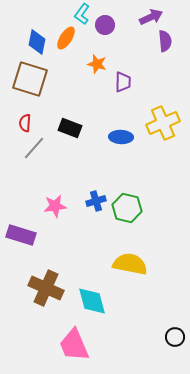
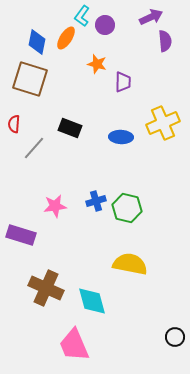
cyan L-shape: moved 2 px down
red semicircle: moved 11 px left, 1 px down
